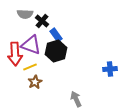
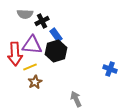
black cross: rotated 24 degrees clockwise
purple triangle: moved 1 px right; rotated 15 degrees counterclockwise
blue cross: rotated 24 degrees clockwise
